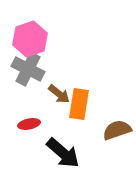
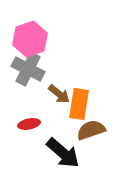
brown semicircle: moved 26 px left
